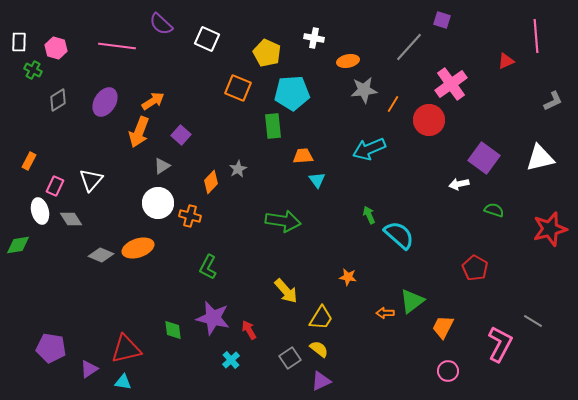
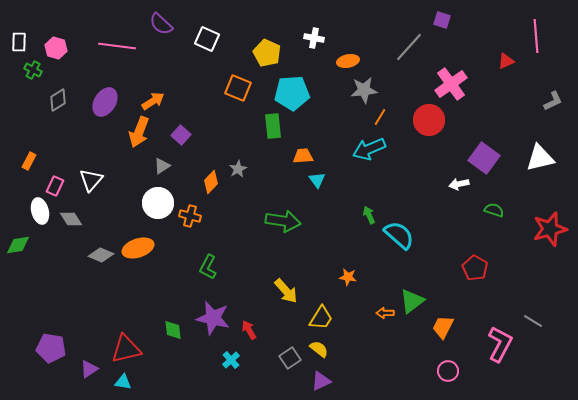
orange line at (393, 104): moved 13 px left, 13 px down
